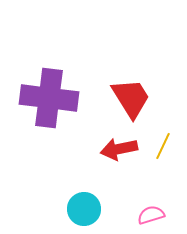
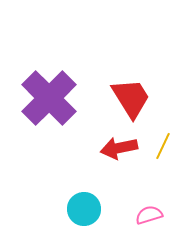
purple cross: rotated 38 degrees clockwise
red arrow: moved 1 px up
pink semicircle: moved 2 px left
